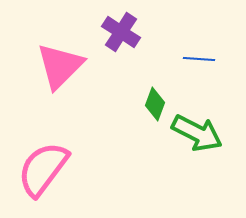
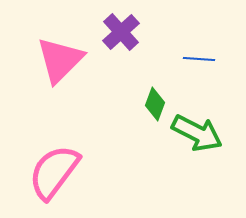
purple cross: rotated 15 degrees clockwise
pink triangle: moved 6 px up
pink semicircle: moved 11 px right, 3 px down
